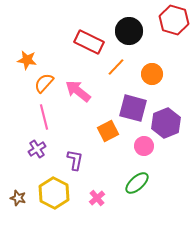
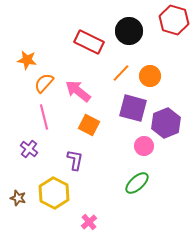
orange line: moved 5 px right, 6 px down
orange circle: moved 2 px left, 2 px down
orange square: moved 19 px left, 6 px up; rotated 35 degrees counterclockwise
purple cross: moved 8 px left; rotated 18 degrees counterclockwise
pink cross: moved 8 px left, 24 px down
